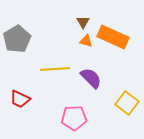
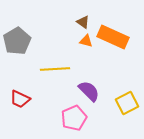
brown triangle: rotated 24 degrees counterclockwise
gray pentagon: moved 2 px down
purple semicircle: moved 2 px left, 13 px down
yellow square: rotated 25 degrees clockwise
pink pentagon: rotated 20 degrees counterclockwise
